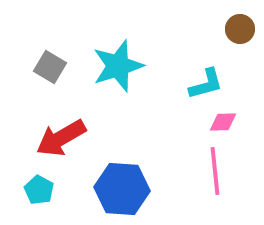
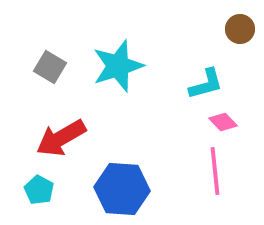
pink diamond: rotated 48 degrees clockwise
